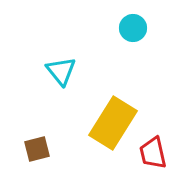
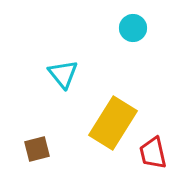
cyan triangle: moved 2 px right, 3 px down
